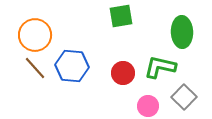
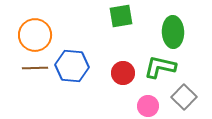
green ellipse: moved 9 px left
brown line: rotated 50 degrees counterclockwise
